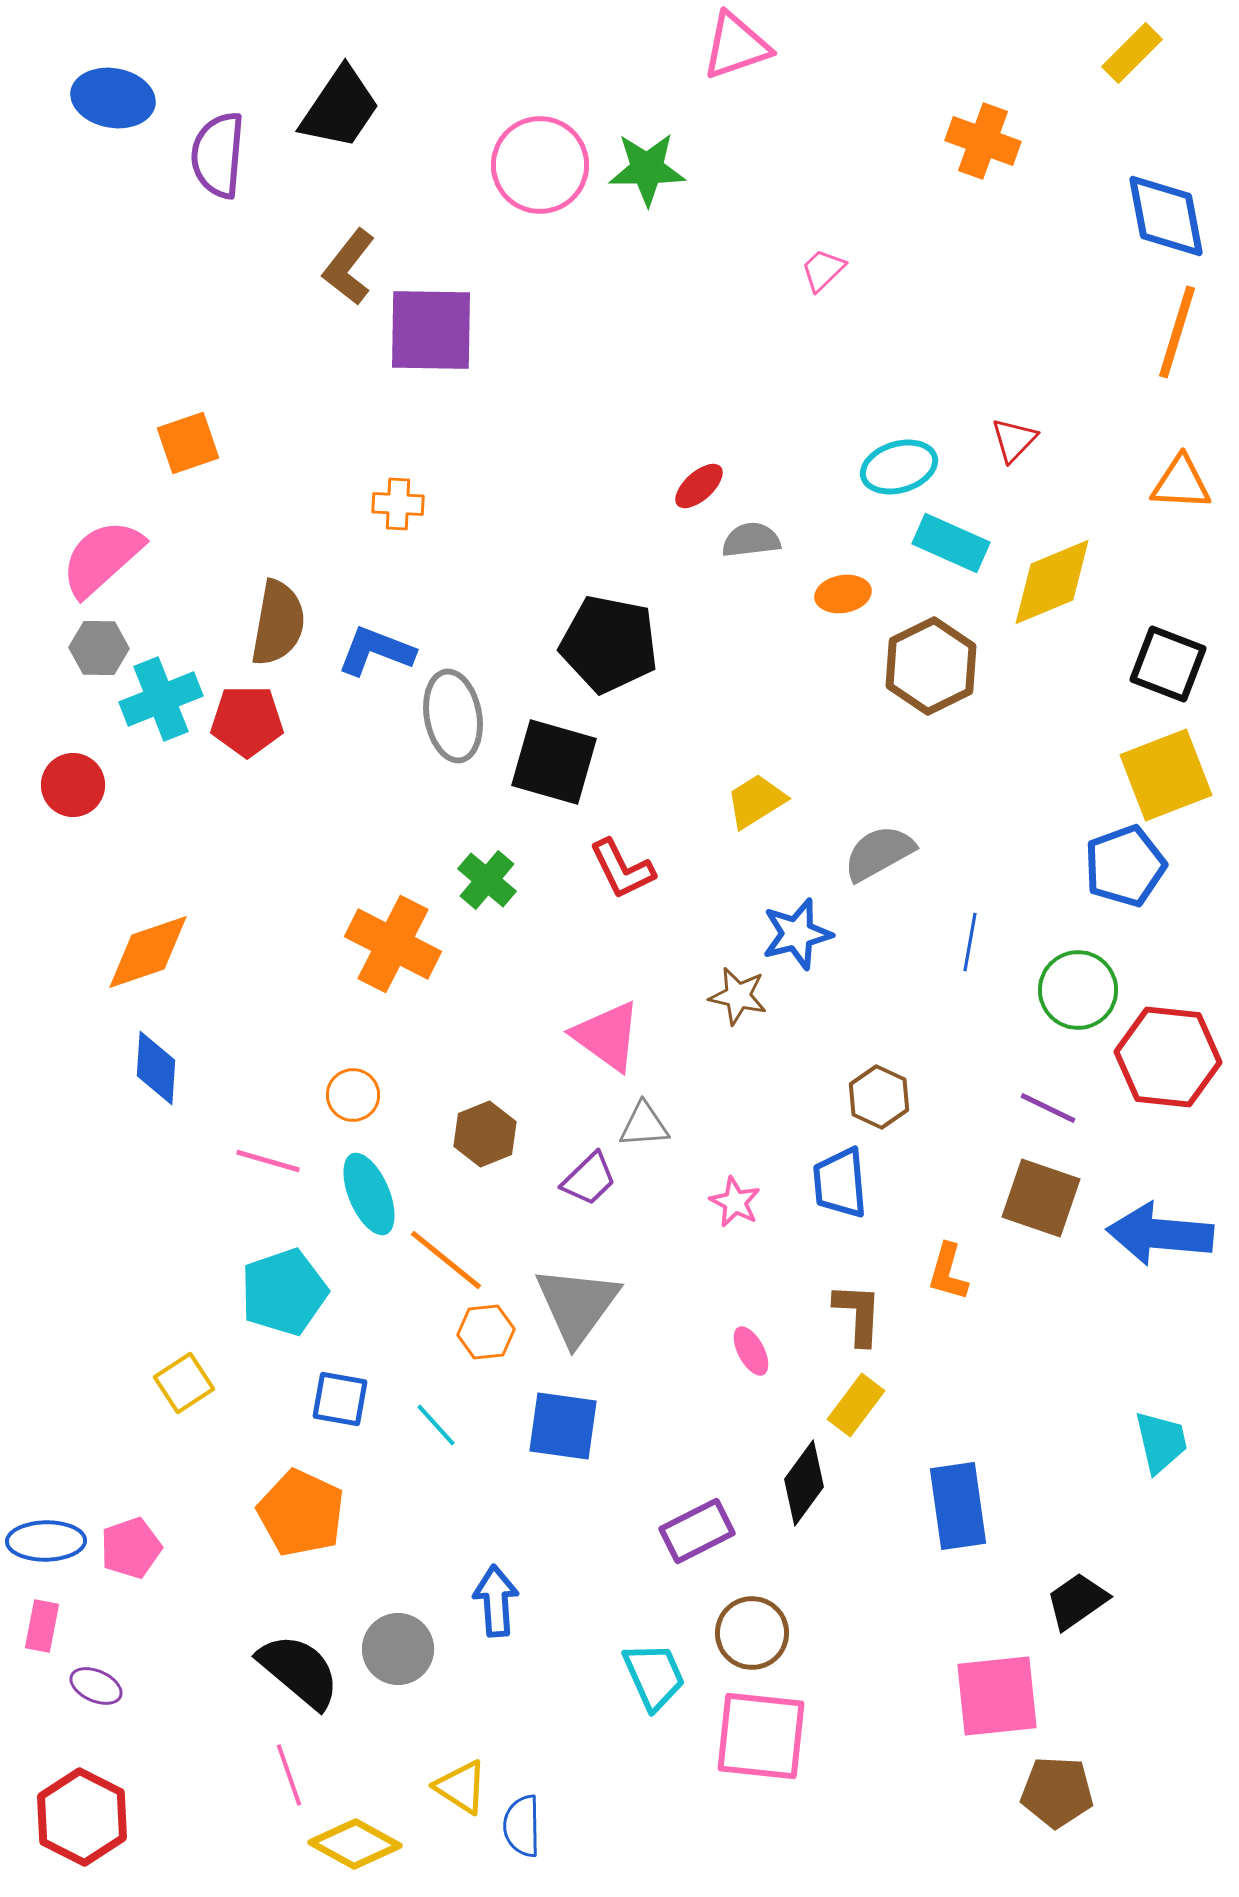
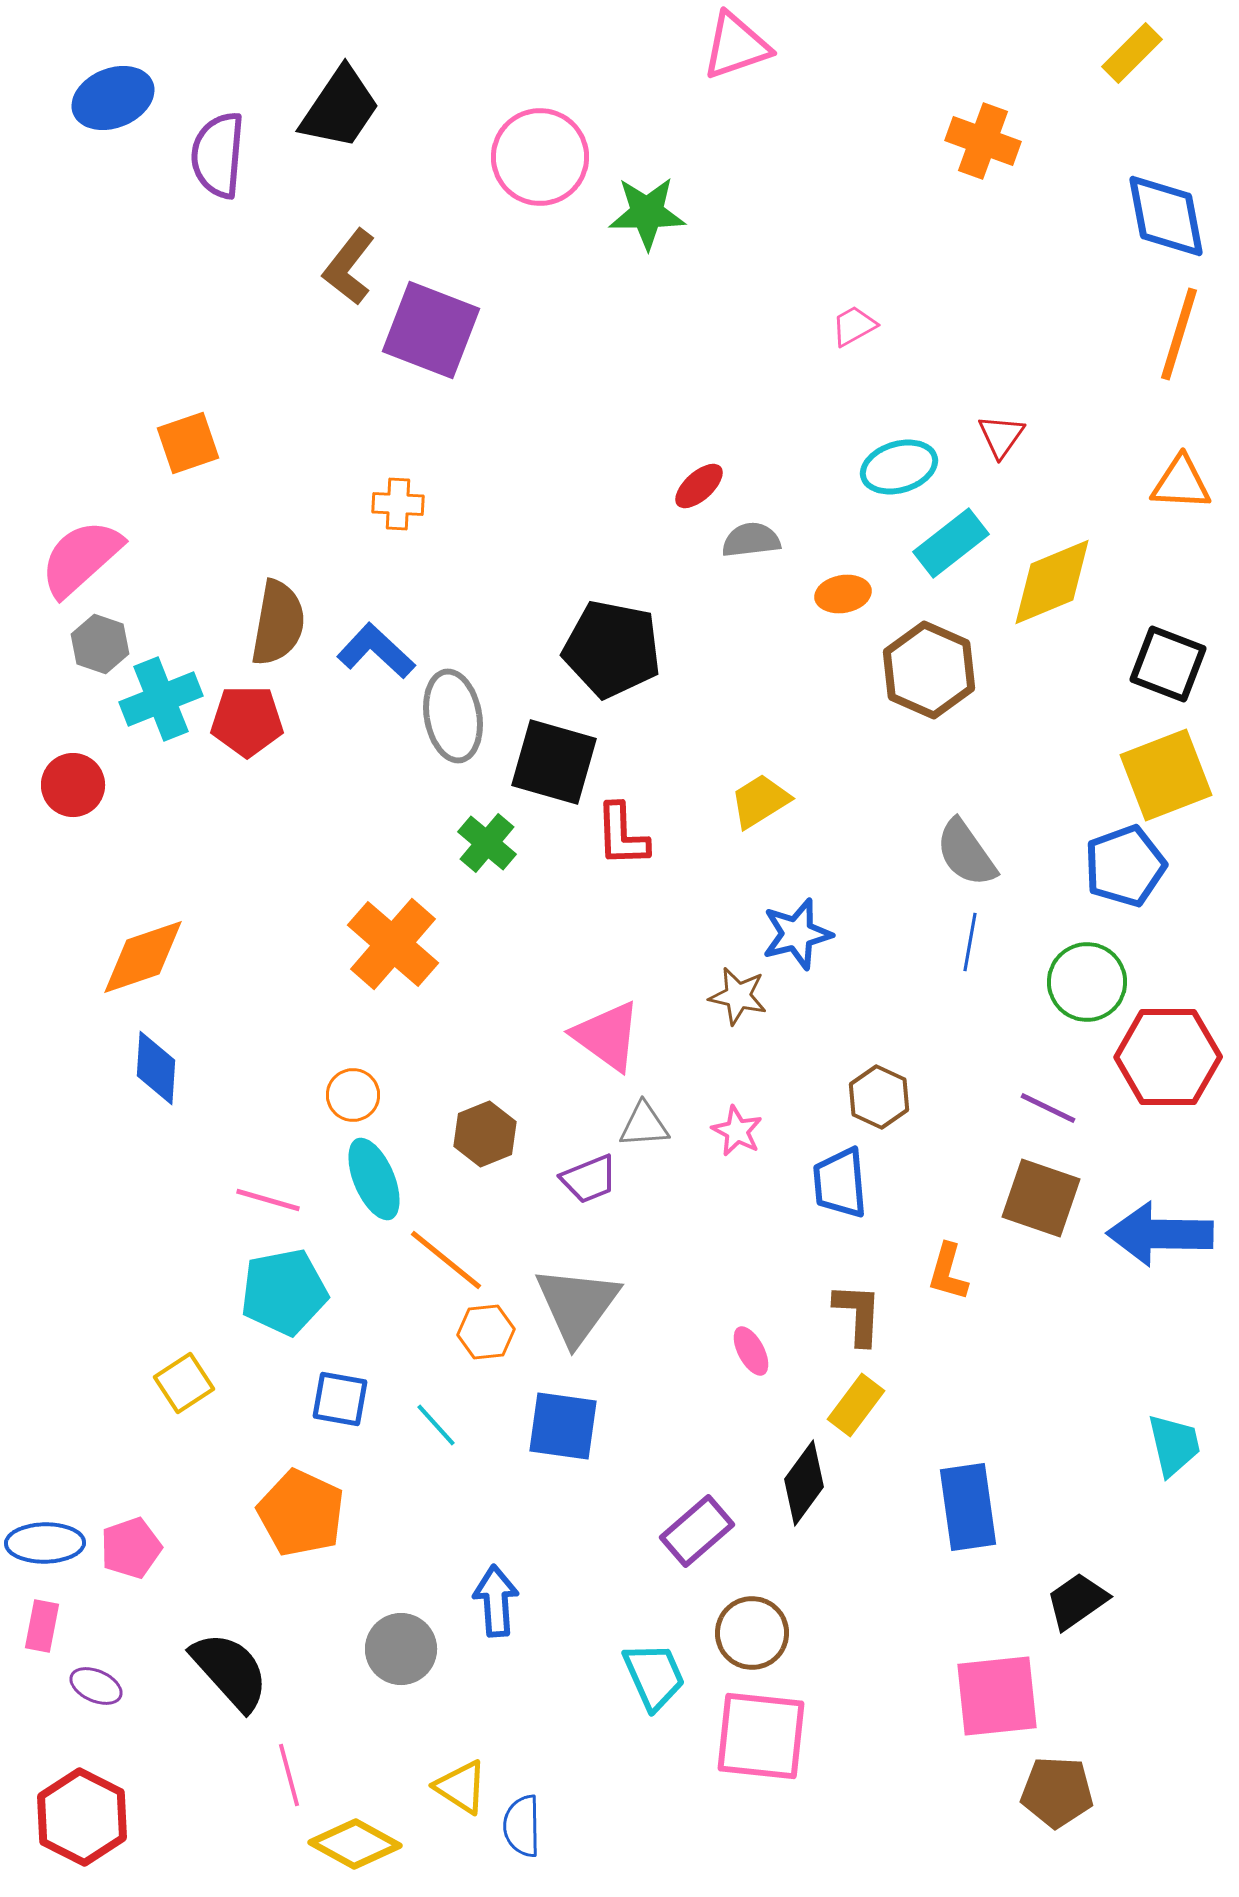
blue ellipse at (113, 98): rotated 32 degrees counterclockwise
pink circle at (540, 165): moved 8 px up
green star at (647, 169): moved 44 px down
pink trapezoid at (823, 270): moved 31 px right, 56 px down; rotated 15 degrees clockwise
purple square at (431, 330): rotated 20 degrees clockwise
orange line at (1177, 332): moved 2 px right, 2 px down
red triangle at (1014, 440): moved 13 px left, 4 px up; rotated 9 degrees counterclockwise
cyan rectangle at (951, 543): rotated 62 degrees counterclockwise
pink semicircle at (102, 558): moved 21 px left
black pentagon at (609, 644): moved 3 px right, 5 px down
gray hexagon at (99, 648): moved 1 px right, 4 px up; rotated 18 degrees clockwise
blue L-shape at (376, 651): rotated 22 degrees clockwise
brown hexagon at (931, 666): moved 2 px left, 4 px down; rotated 10 degrees counterclockwise
yellow trapezoid at (756, 801): moved 4 px right
gray semicircle at (879, 853): moved 87 px right; rotated 96 degrees counterclockwise
red L-shape at (622, 869): moved 34 px up; rotated 24 degrees clockwise
green cross at (487, 880): moved 37 px up
orange cross at (393, 944): rotated 14 degrees clockwise
orange diamond at (148, 952): moved 5 px left, 5 px down
green circle at (1078, 990): moved 9 px right, 8 px up
red hexagon at (1168, 1057): rotated 6 degrees counterclockwise
pink line at (268, 1161): moved 39 px down
purple trapezoid at (589, 1179): rotated 22 degrees clockwise
cyan ellipse at (369, 1194): moved 5 px right, 15 px up
pink star at (735, 1202): moved 2 px right, 71 px up
blue arrow at (1160, 1234): rotated 4 degrees counterclockwise
cyan pentagon at (284, 1292): rotated 8 degrees clockwise
cyan trapezoid at (1161, 1442): moved 13 px right, 3 px down
blue rectangle at (958, 1506): moved 10 px right, 1 px down
purple rectangle at (697, 1531): rotated 14 degrees counterclockwise
blue ellipse at (46, 1541): moved 1 px left, 2 px down
gray circle at (398, 1649): moved 3 px right
black semicircle at (299, 1671): moved 69 px left; rotated 8 degrees clockwise
pink line at (289, 1775): rotated 4 degrees clockwise
